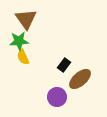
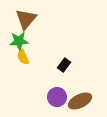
brown triangle: rotated 15 degrees clockwise
brown ellipse: moved 22 px down; rotated 15 degrees clockwise
